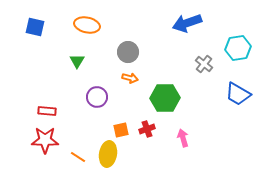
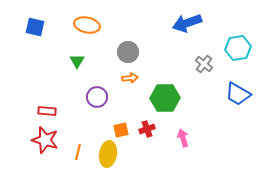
orange arrow: rotated 21 degrees counterclockwise
red star: rotated 16 degrees clockwise
orange line: moved 5 px up; rotated 70 degrees clockwise
